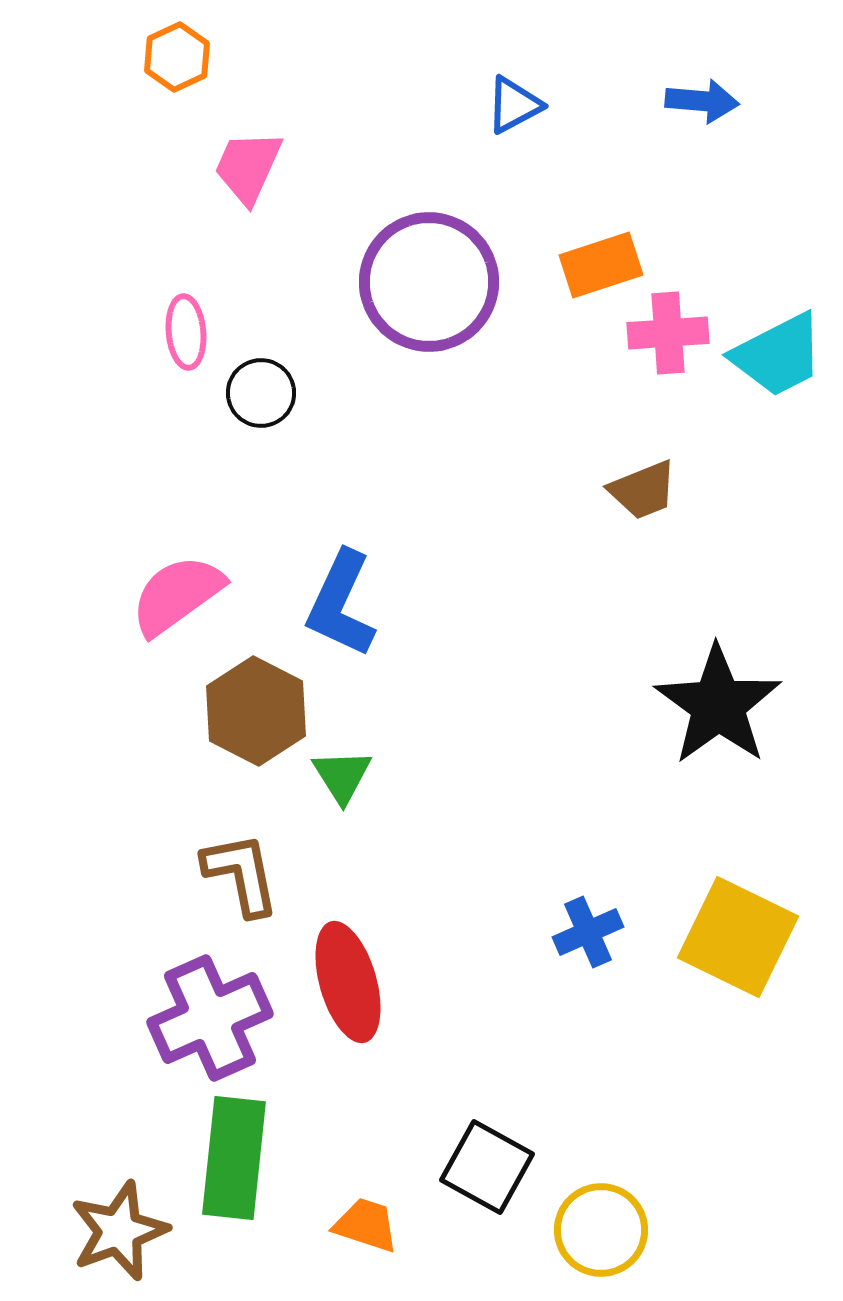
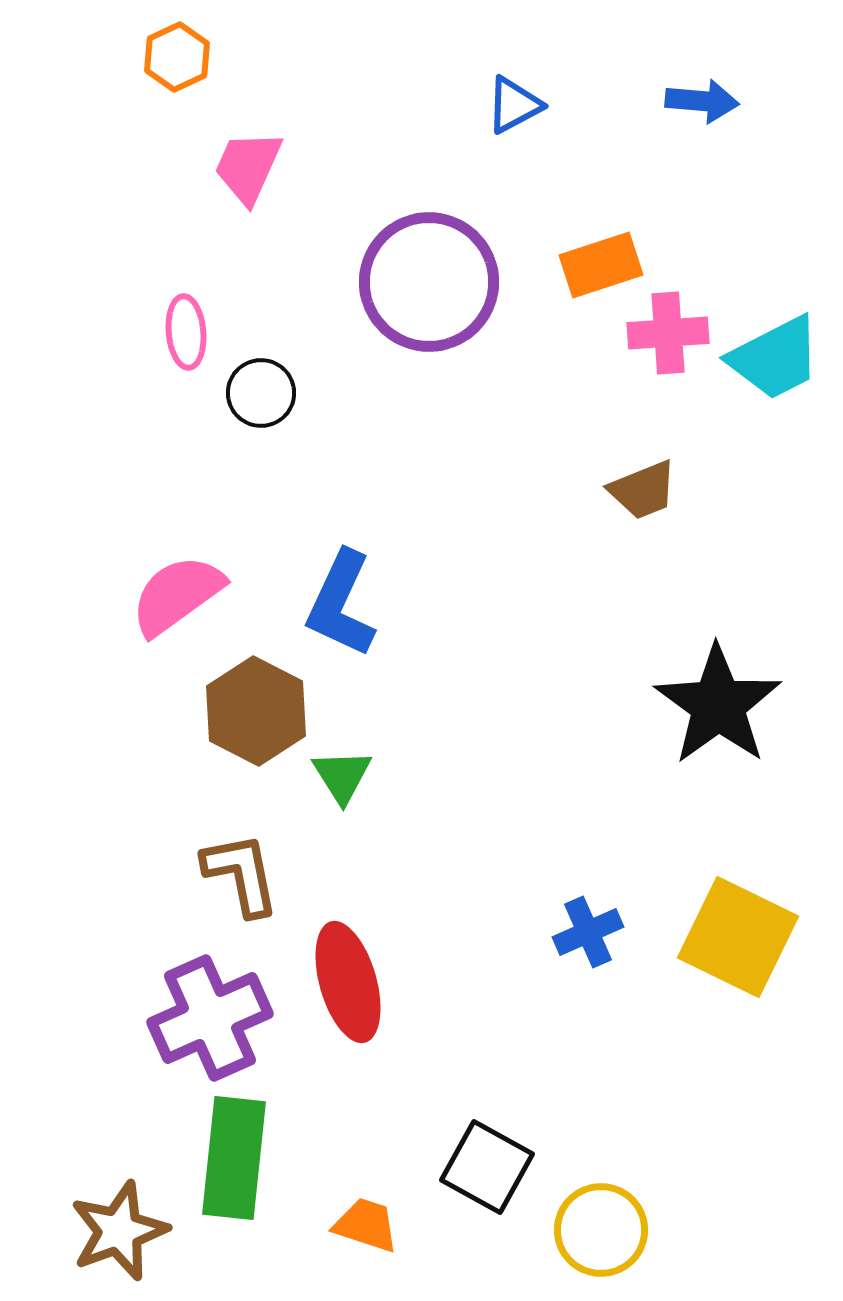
cyan trapezoid: moved 3 px left, 3 px down
